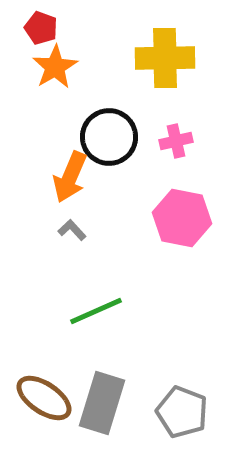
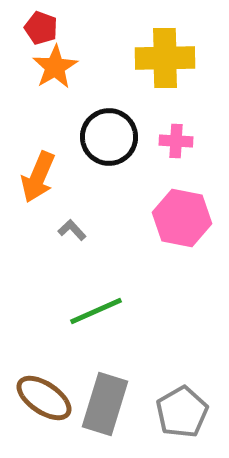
pink cross: rotated 16 degrees clockwise
orange arrow: moved 32 px left
gray rectangle: moved 3 px right, 1 px down
gray pentagon: rotated 21 degrees clockwise
